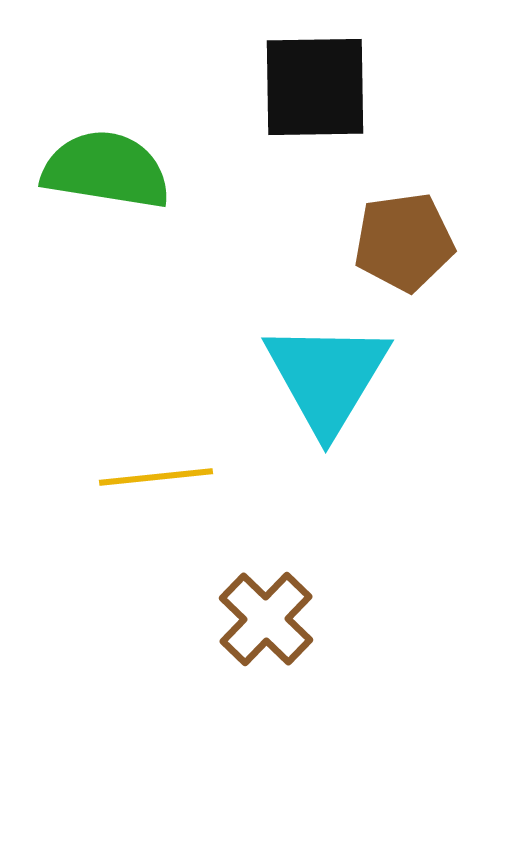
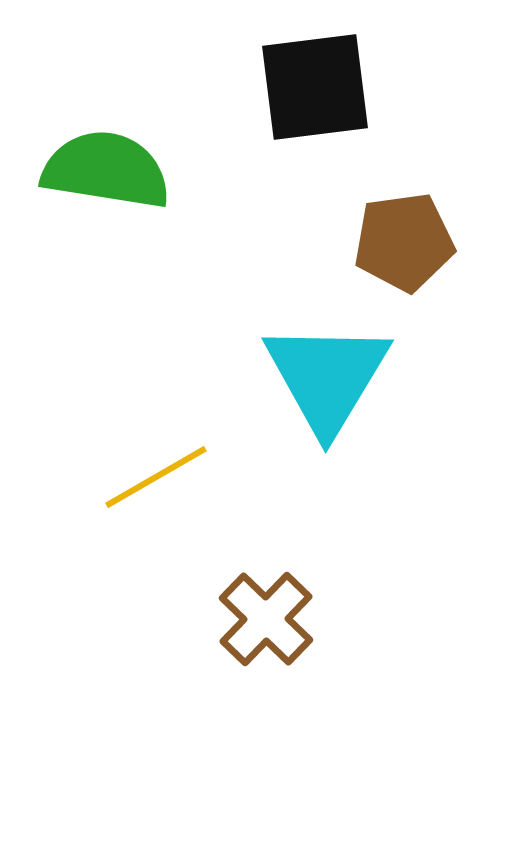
black square: rotated 6 degrees counterclockwise
yellow line: rotated 24 degrees counterclockwise
